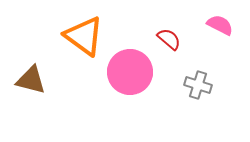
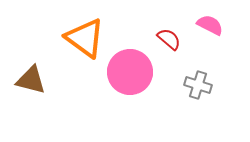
pink semicircle: moved 10 px left
orange triangle: moved 1 px right, 2 px down
